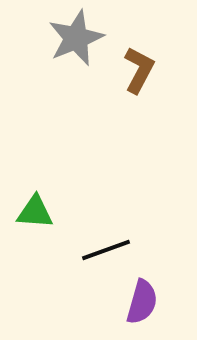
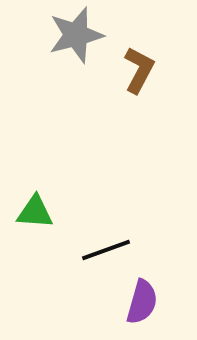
gray star: moved 3 px up; rotated 8 degrees clockwise
